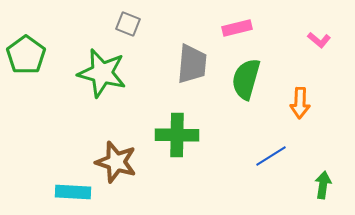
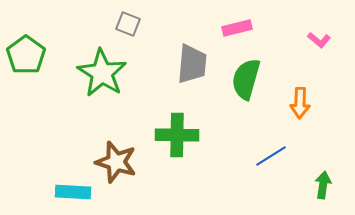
green star: rotated 18 degrees clockwise
